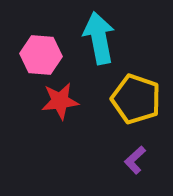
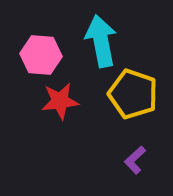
cyan arrow: moved 2 px right, 3 px down
yellow pentagon: moved 3 px left, 5 px up
